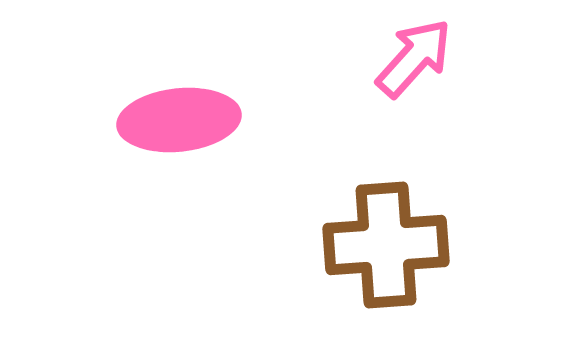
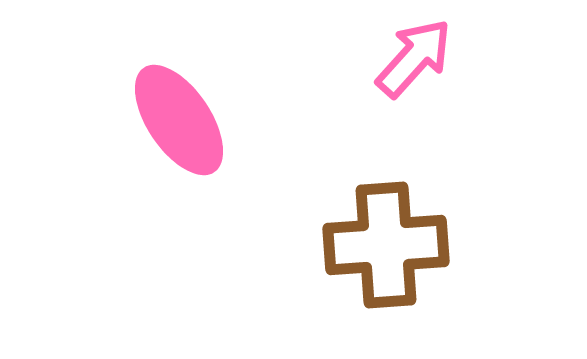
pink ellipse: rotated 62 degrees clockwise
